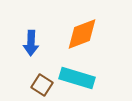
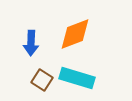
orange diamond: moved 7 px left
brown square: moved 5 px up
